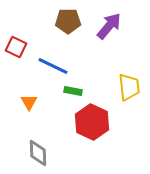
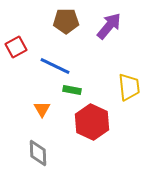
brown pentagon: moved 2 px left
red square: rotated 35 degrees clockwise
blue line: moved 2 px right
green rectangle: moved 1 px left, 1 px up
orange triangle: moved 13 px right, 7 px down
